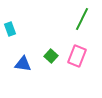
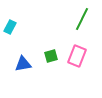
cyan rectangle: moved 2 px up; rotated 48 degrees clockwise
green square: rotated 32 degrees clockwise
blue triangle: rotated 18 degrees counterclockwise
